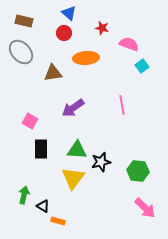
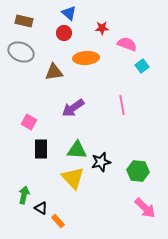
red star: rotated 16 degrees counterclockwise
pink semicircle: moved 2 px left
gray ellipse: rotated 25 degrees counterclockwise
brown triangle: moved 1 px right, 1 px up
pink square: moved 1 px left, 1 px down
yellow triangle: rotated 20 degrees counterclockwise
black triangle: moved 2 px left, 2 px down
orange rectangle: rotated 32 degrees clockwise
